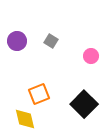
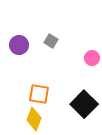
purple circle: moved 2 px right, 4 px down
pink circle: moved 1 px right, 2 px down
orange square: rotated 30 degrees clockwise
yellow diamond: moved 9 px right; rotated 35 degrees clockwise
